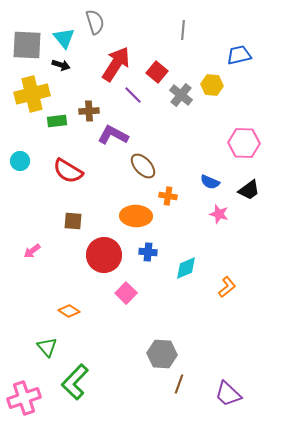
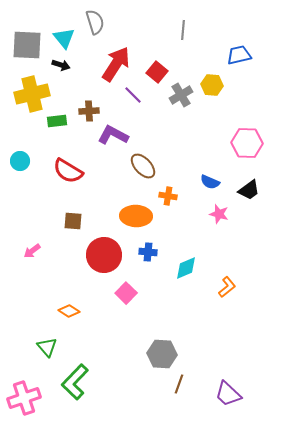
gray cross: rotated 20 degrees clockwise
pink hexagon: moved 3 px right
